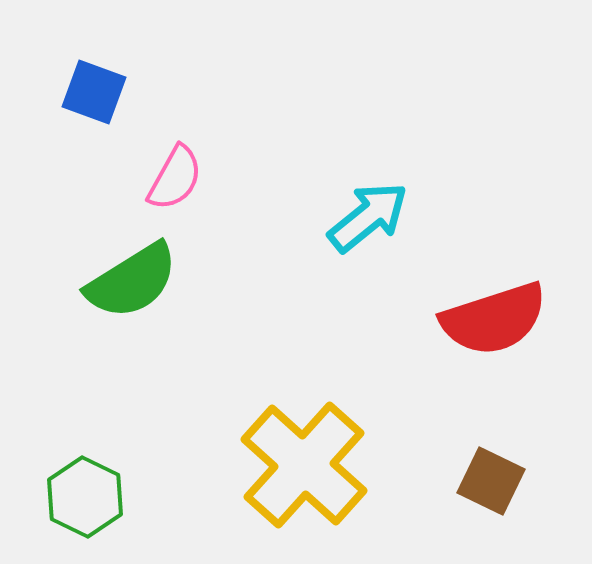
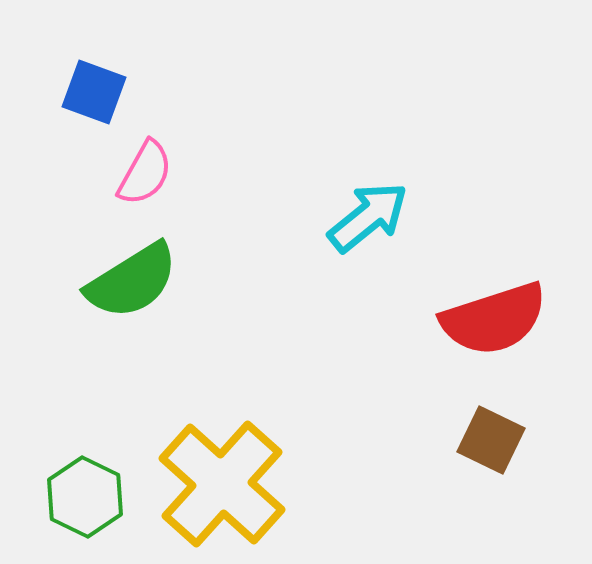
pink semicircle: moved 30 px left, 5 px up
yellow cross: moved 82 px left, 19 px down
brown square: moved 41 px up
